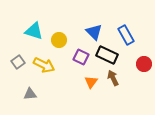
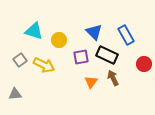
purple square: rotated 35 degrees counterclockwise
gray square: moved 2 px right, 2 px up
gray triangle: moved 15 px left
